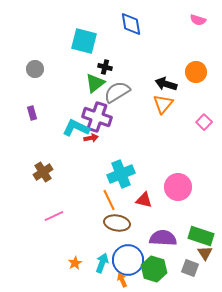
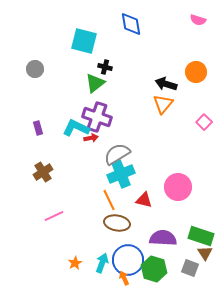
gray semicircle: moved 62 px down
purple rectangle: moved 6 px right, 15 px down
orange arrow: moved 2 px right, 2 px up
